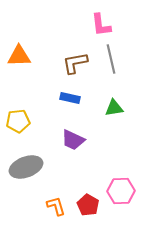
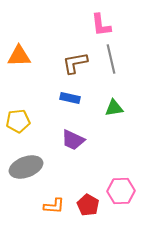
orange L-shape: moved 2 px left; rotated 110 degrees clockwise
